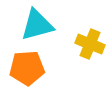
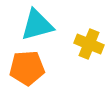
yellow cross: moved 1 px left
